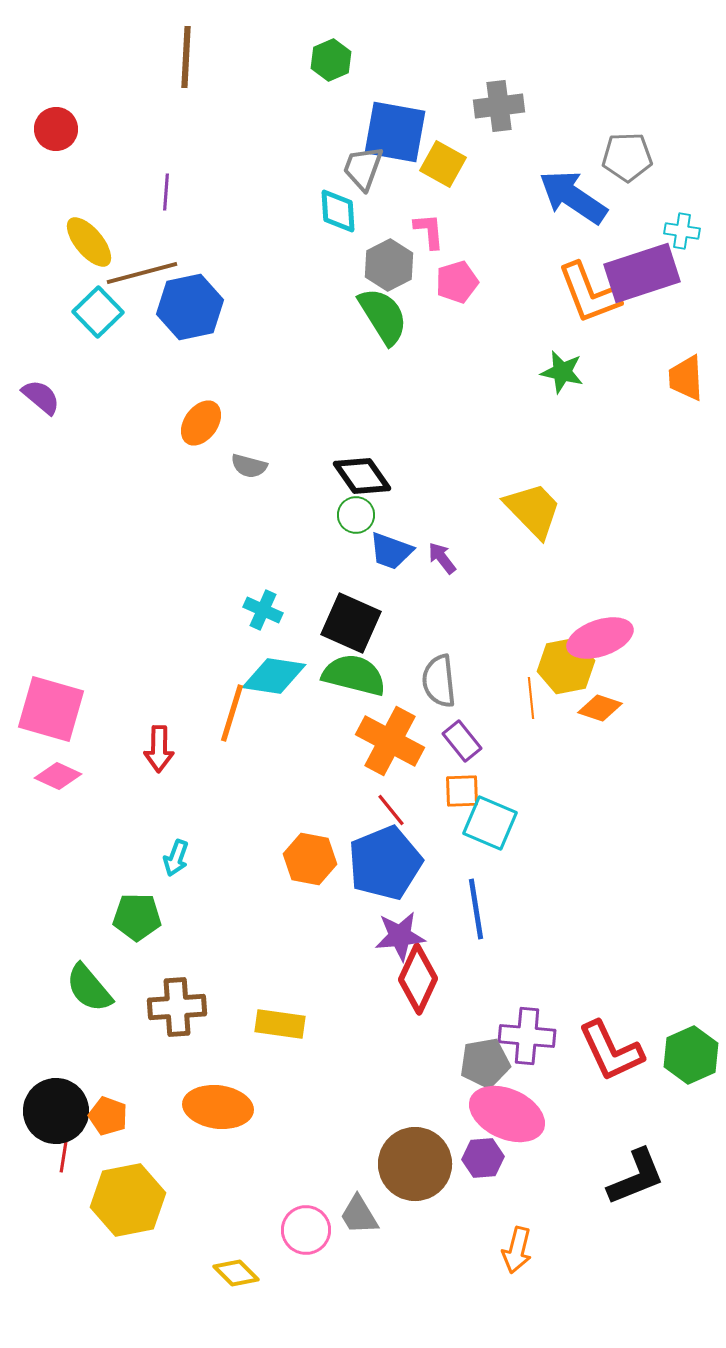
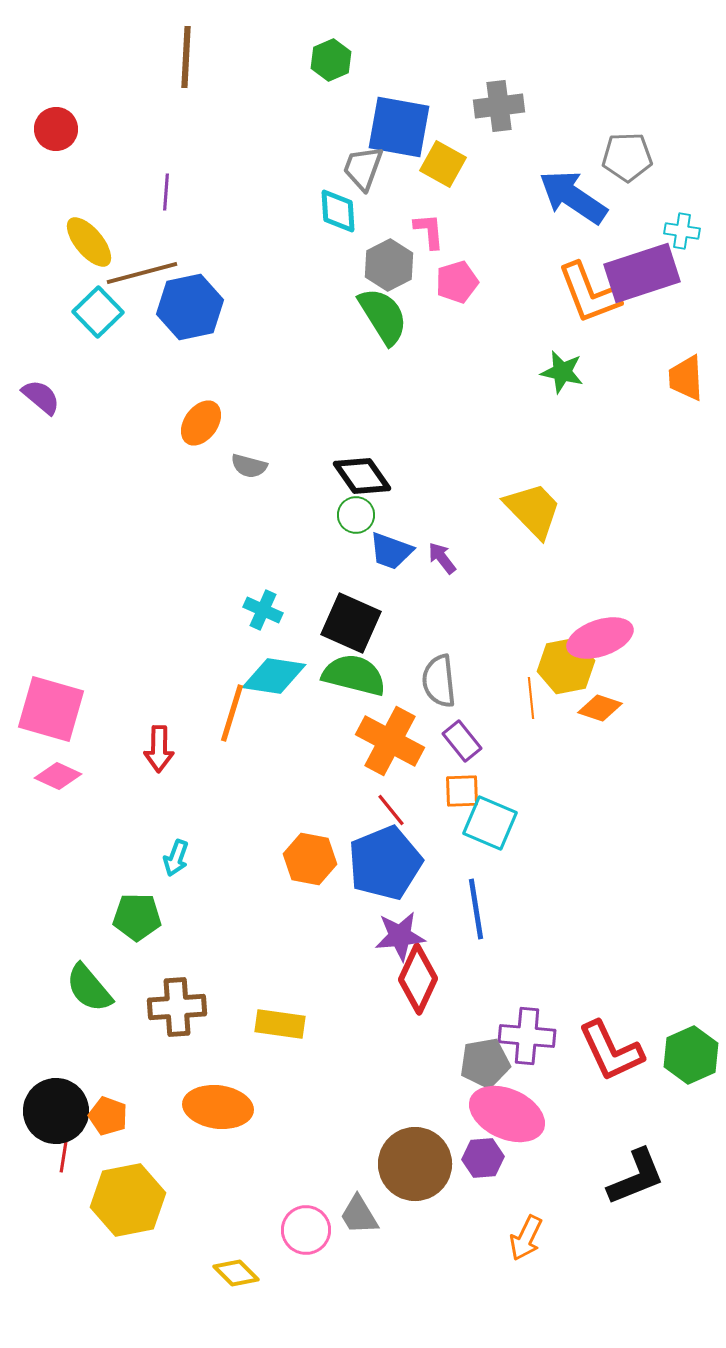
blue square at (395, 132): moved 4 px right, 5 px up
orange arrow at (517, 1250): moved 9 px right, 12 px up; rotated 12 degrees clockwise
